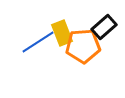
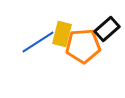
black rectangle: moved 3 px right, 2 px down
yellow rectangle: moved 1 px down; rotated 35 degrees clockwise
